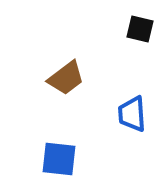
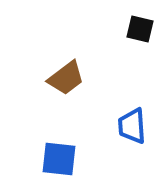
blue trapezoid: moved 12 px down
